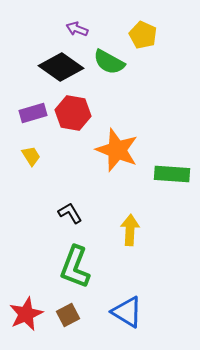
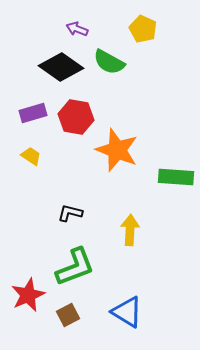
yellow pentagon: moved 6 px up
red hexagon: moved 3 px right, 4 px down
yellow trapezoid: rotated 25 degrees counterclockwise
green rectangle: moved 4 px right, 3 px down
black L-shape: rotated 45 degrees counterclockwise
green L-shape: rotated 132 degrees counterclockwise
red star: moved 2 px right, 19 px up
